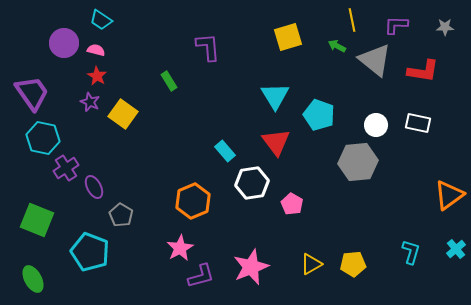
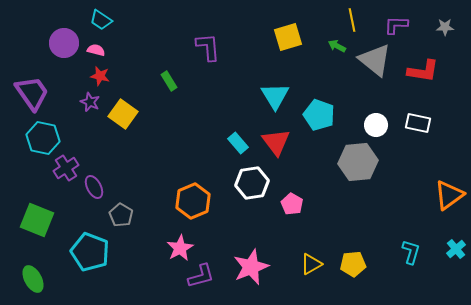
red star at (97, 76): moved 3 px right; rotated 18 degrees counterclockwise
cyan rectangle at (225, 151): moved 13 px right, 8 px up
